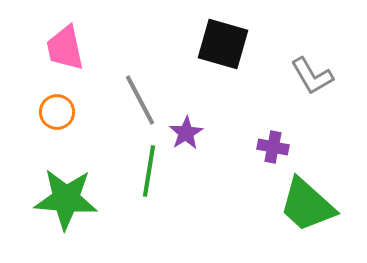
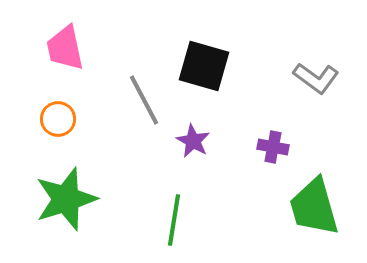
black square: moved 19 px left, 22 px down
gray L-shape: moved 4 px right, 2 px down; rotated 24 degrees counterclockwise
gray line: moved 4 px right
orange circle: moved 1 px right, 7 px down
purple star: moved 7 px right, 8 px down; rotated 12 degrees counterclockwise
green line: moved 25 px right, 49 px down
green star: rotated 22 degrees counterclockwise
green trapezoid: moved 7 px right, 2 px down; rotated 32 degrees clockwise
